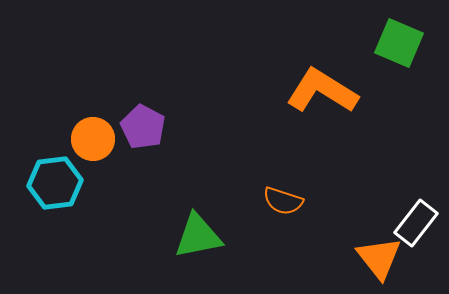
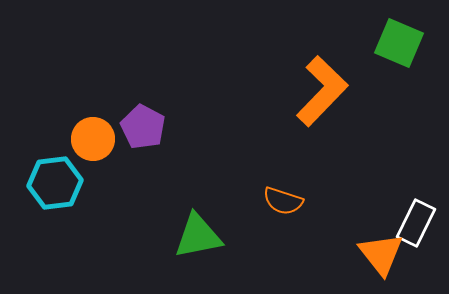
orange L-shape: rotated 102 degrees clockwise
white rectangle: rotated 12 degrees counterclockwise
orange triangle: moved 2 px right, 4 px up
